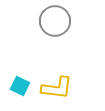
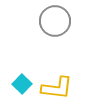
cyan square: moved 2 px right, 2 px up; rotated 18 degrees clockwise
